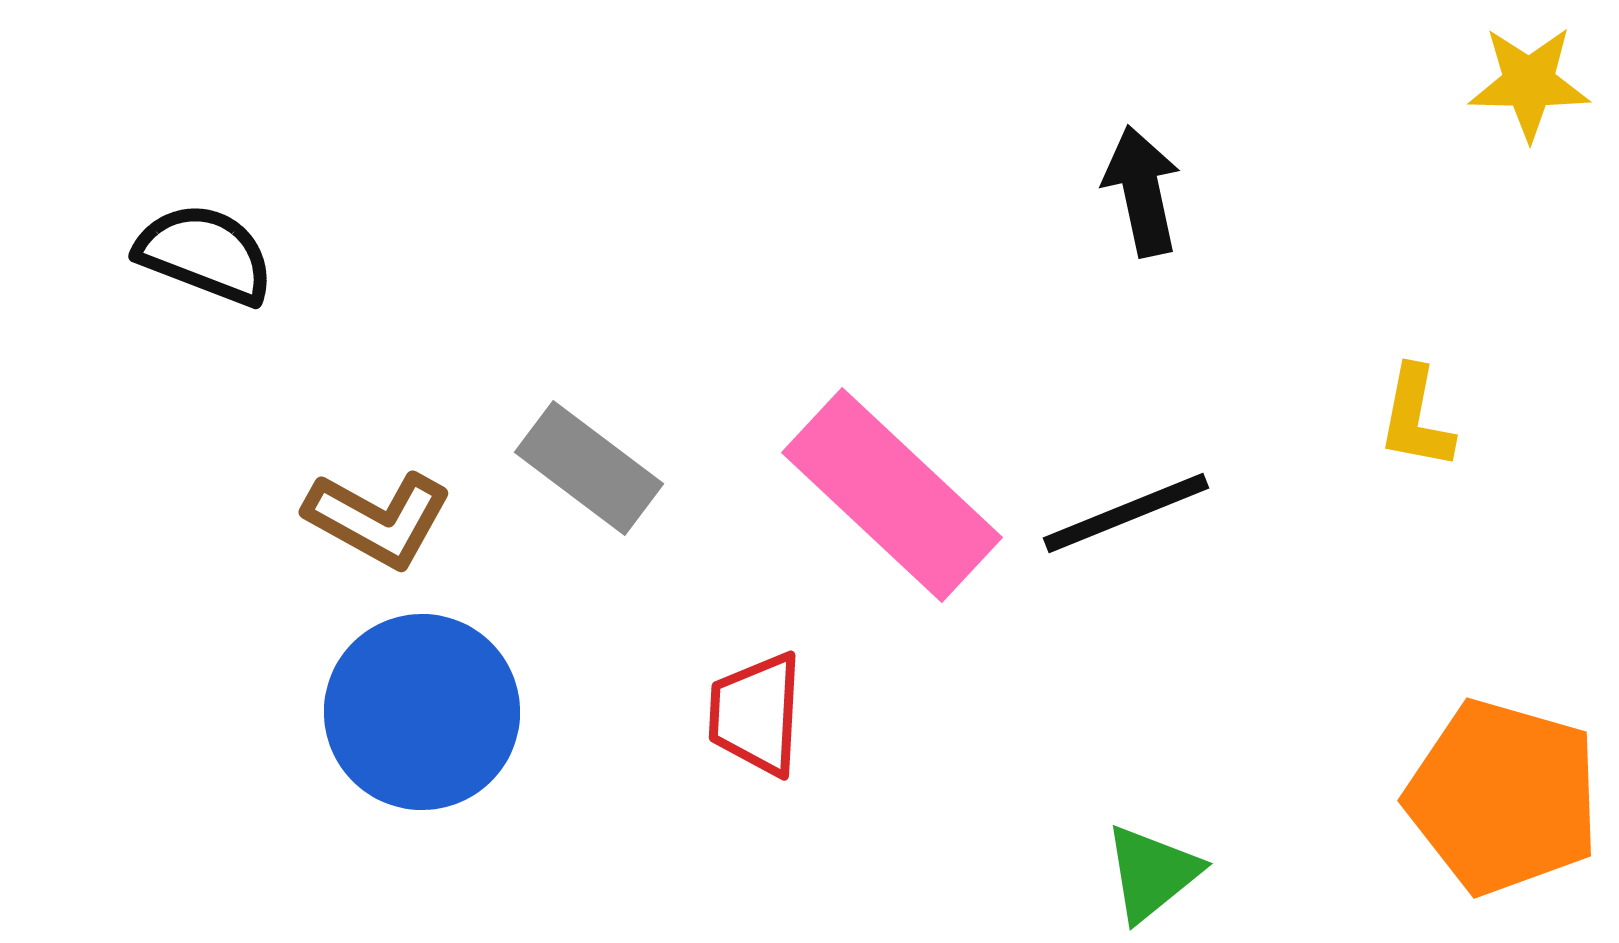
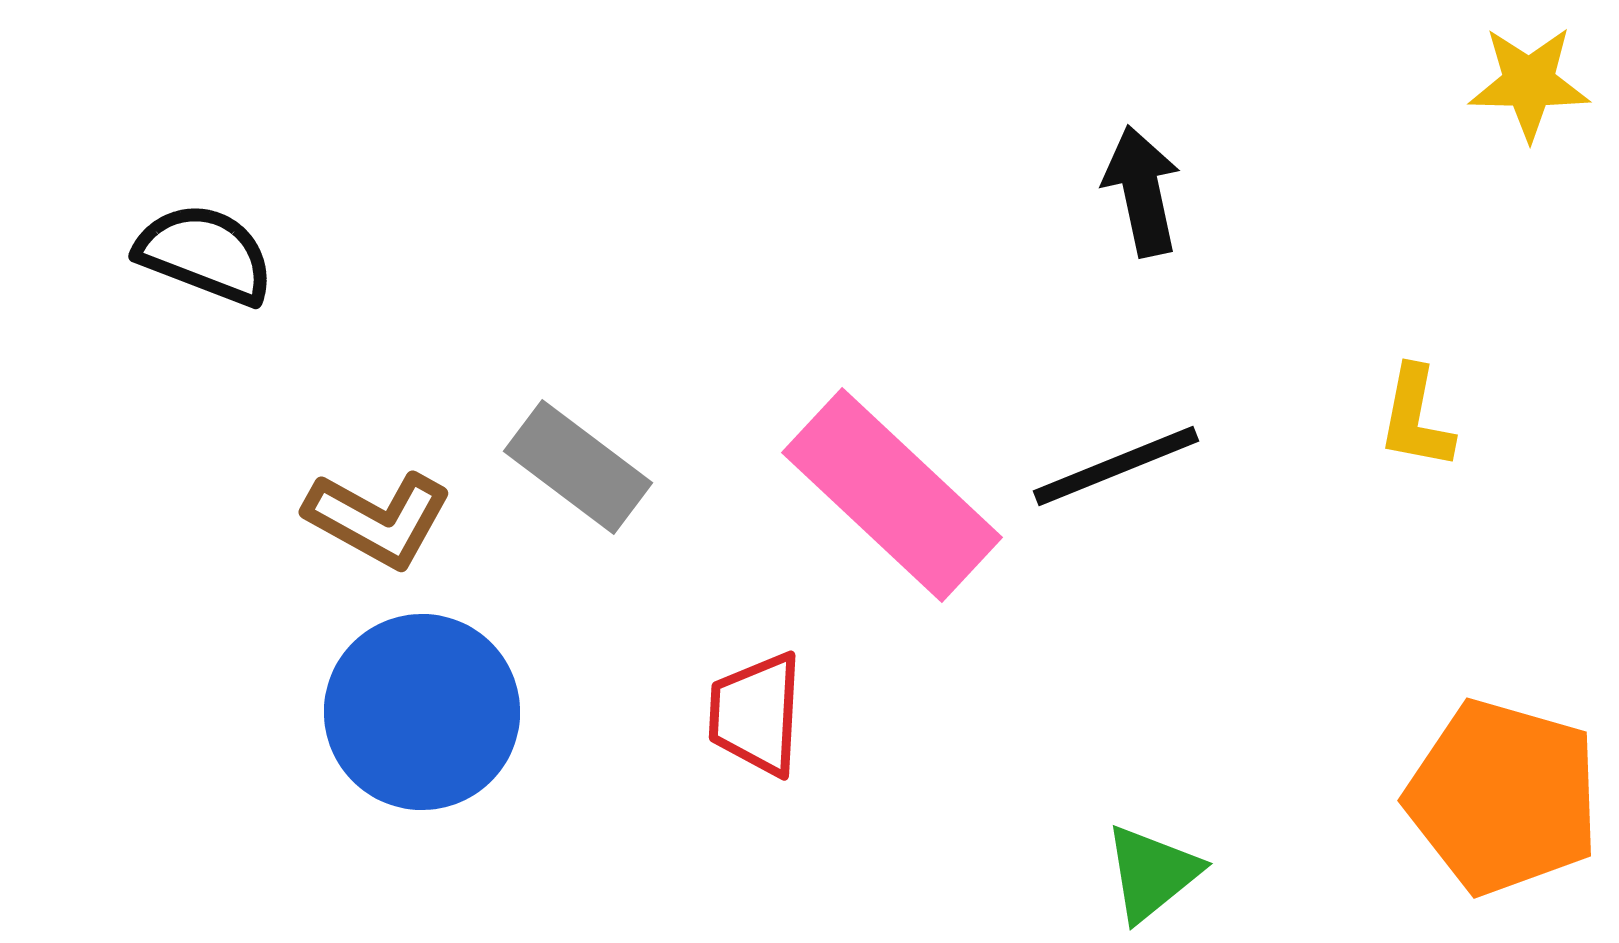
gray rectangle: moved 11 px left, 1 px up
black line: moved 10 px left, 47 px up
